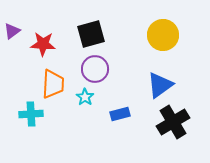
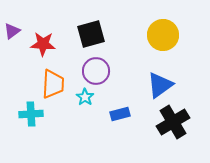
purple circle: moved 1 px right, 2 px down
